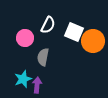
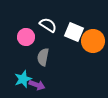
white semicircle: rotated 84 degrees counterclockwise
pink circle: moved 1 px right, 1 px up
purple arrow: rotated 105 degrees clockwise
